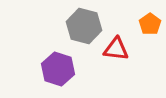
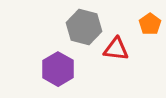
gray hexagon: moved 1 px down
purple hexagon: rotated 12 degrees clockwise
